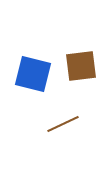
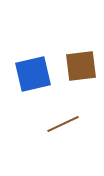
blue square: rotated 27 degrees counterclockwise
